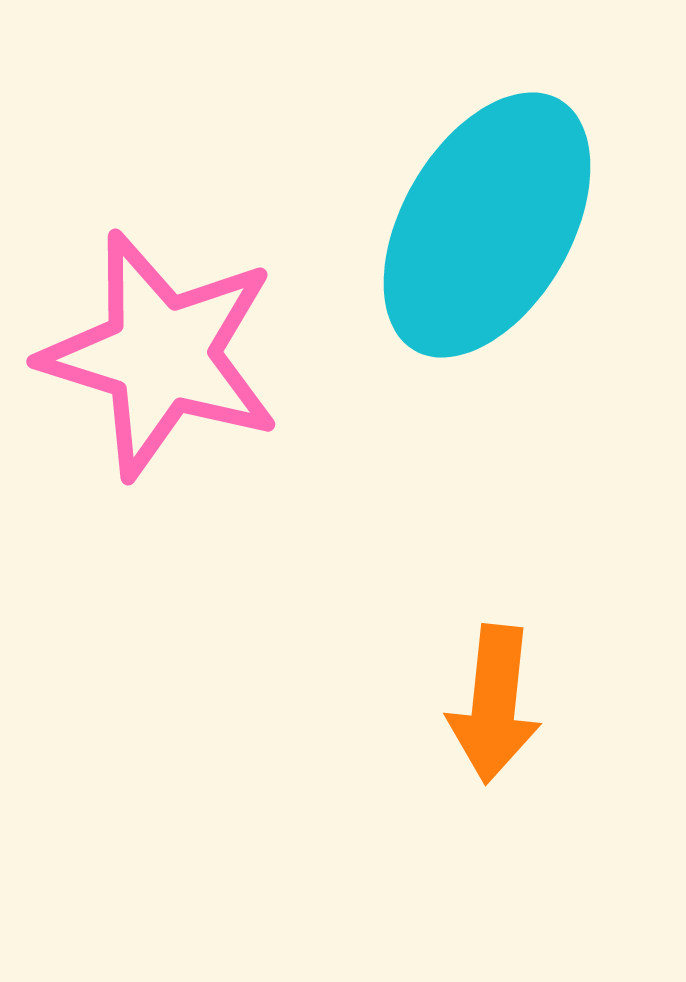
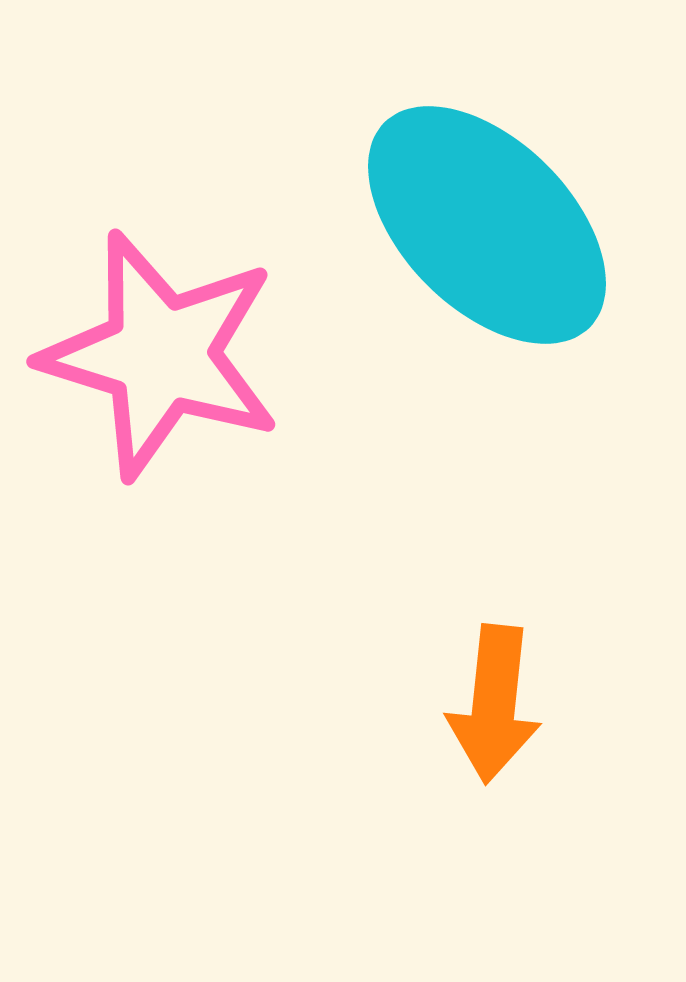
cyan ellipse: rotated 75 degrees counterclockwise
